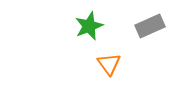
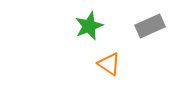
orange triangle: rotated 20 degrees counterclockwise
